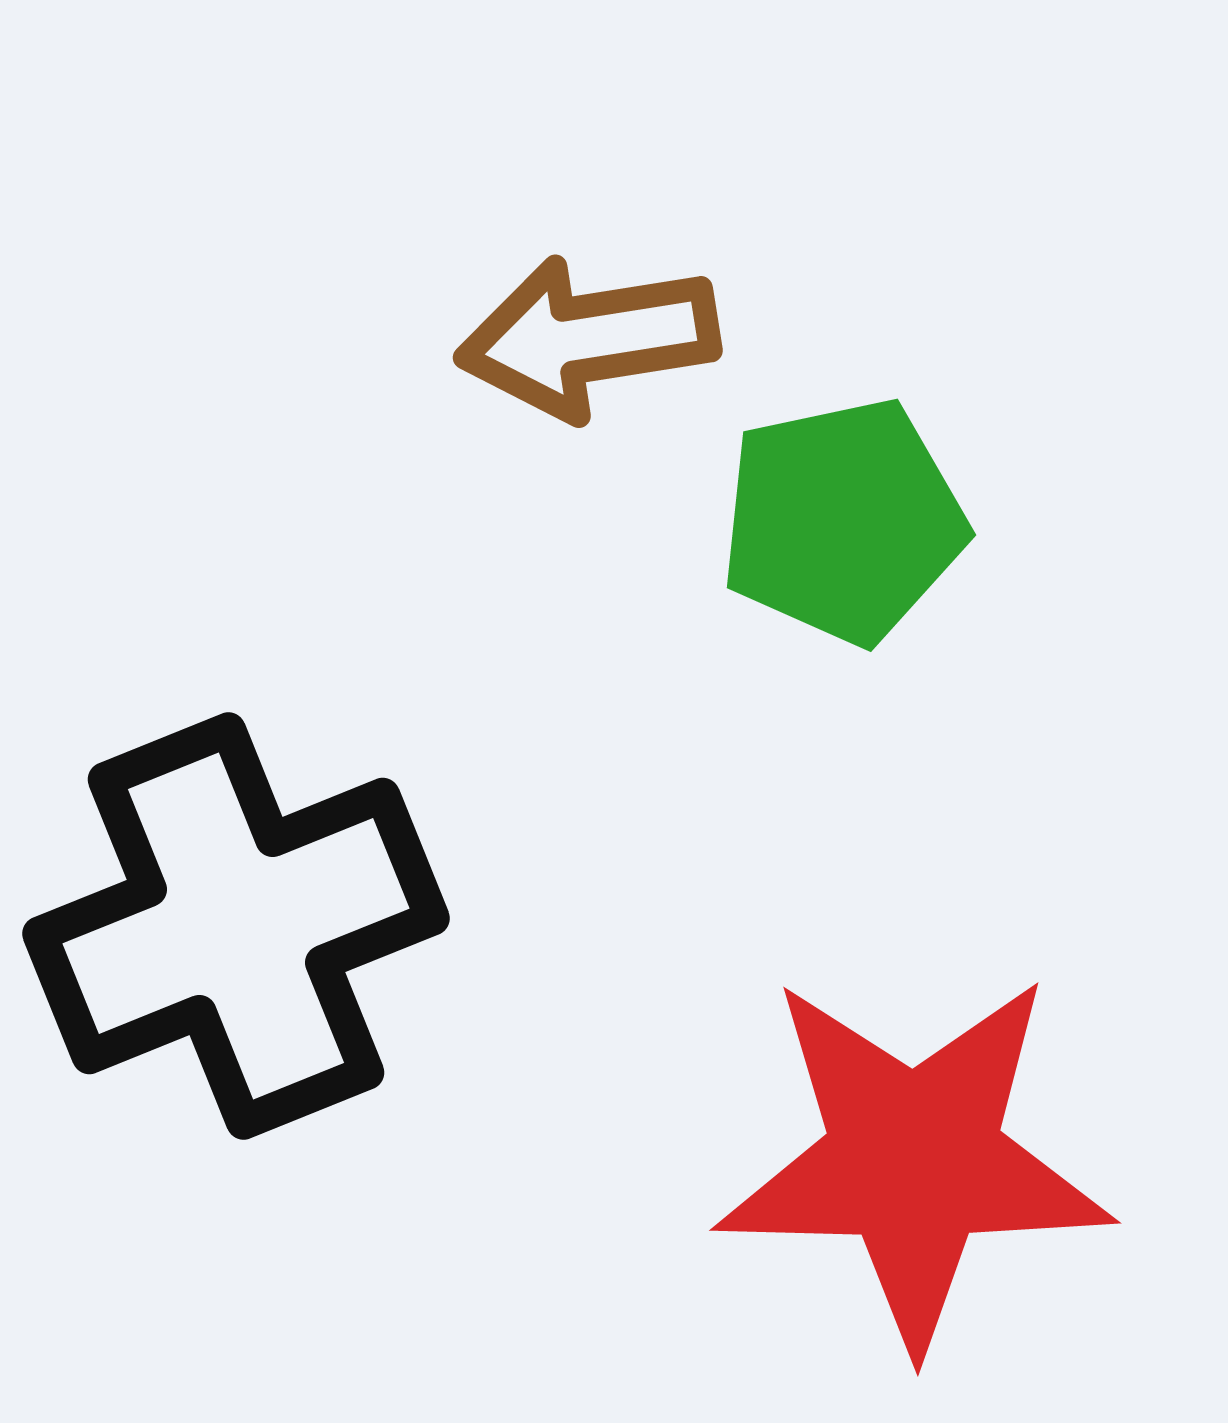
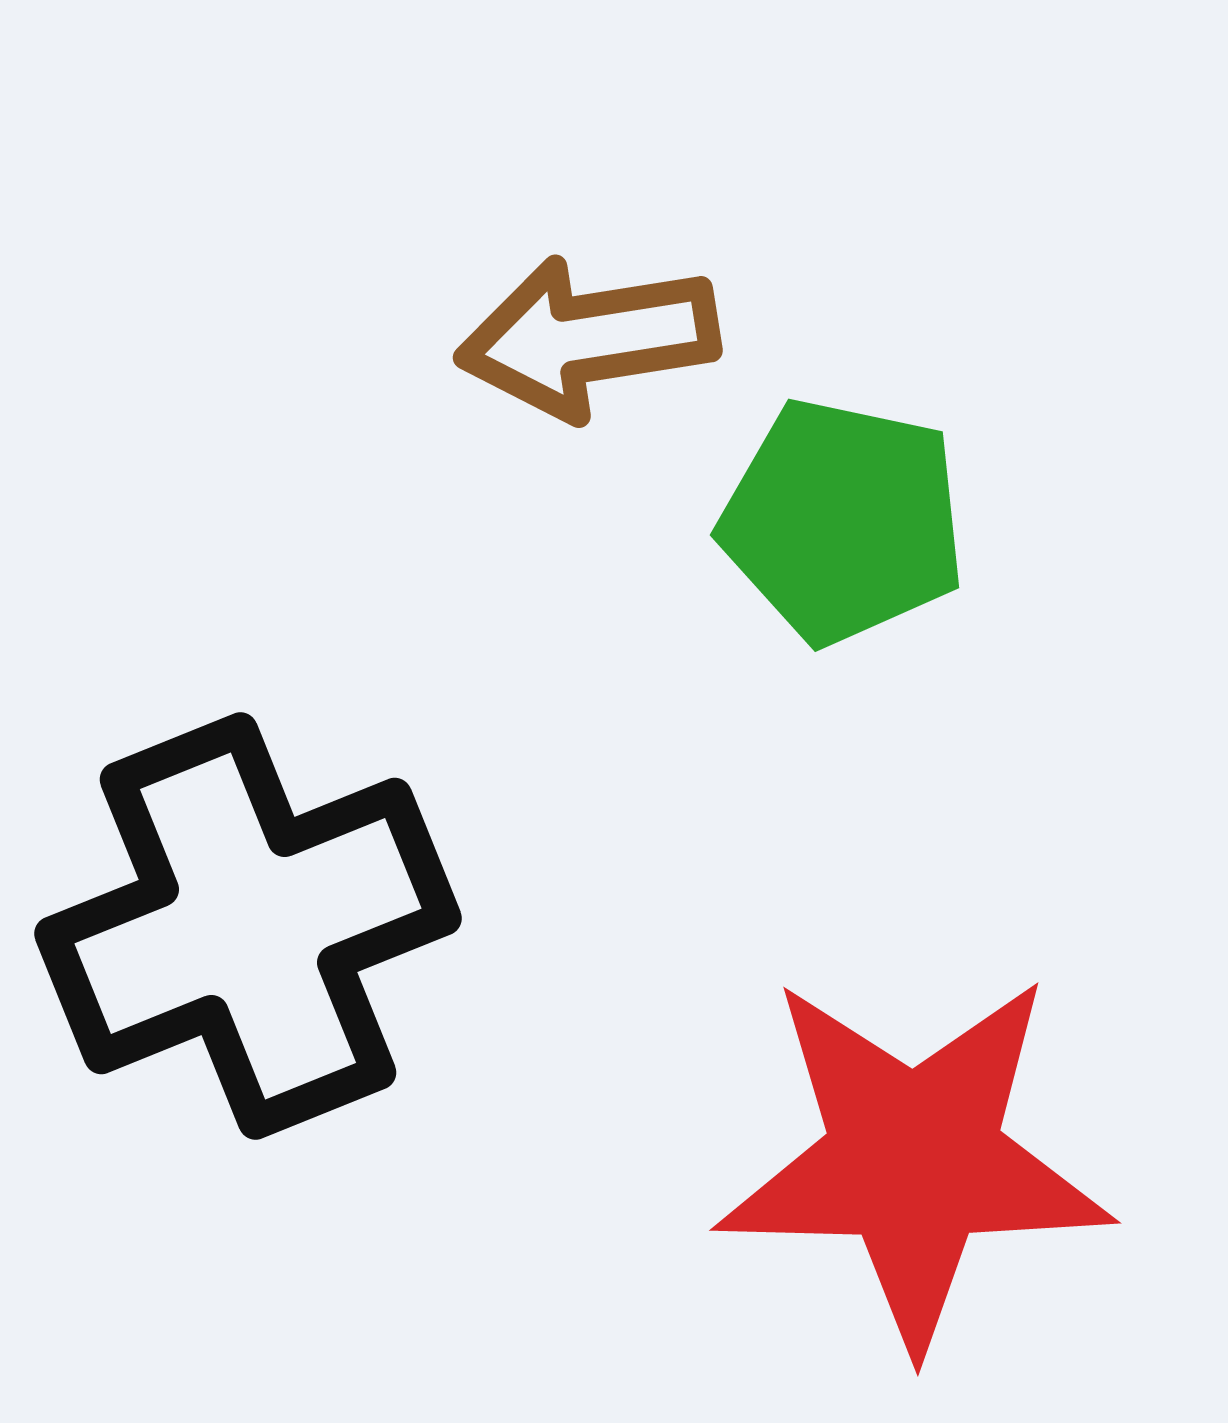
green pentagon: rotated 24 degrees clockwise
black cross: moved 12 px right
